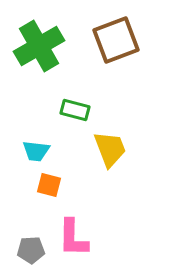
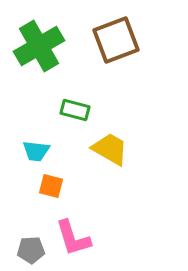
yellow trapezoid: rotated 39 degrees counterclockwise
orange square: moved 2 px right, 1 px down
pink L-shape: rotated 18 degrees counterclockwise
